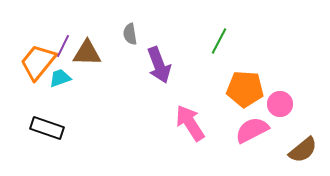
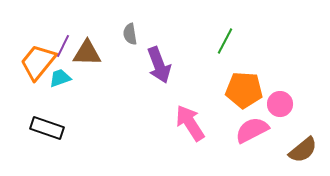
green line: moved 6 px right
orange pentagon: moved 1 px left, 1 px down
